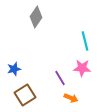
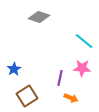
gray diamond: moved 3 px right; rotated 75 degrees clockwise
cyan line: moved 1 px left; rotated 36 degrees counterclockwise
blue star: rotated 16 degrees counterclockwise
purple line: rotated 42 degrees clockwise
brown square: moved 2 px right, 1 px down
